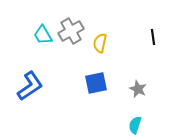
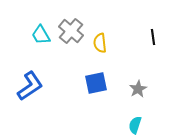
gray cross: rotated 20 degrees counterclockwise
cyan trapezoid: moved 2 px left
yellow semicircle: rotated 18 degrees counterclockwise
gray star: rotated 18 degrees clockwise
